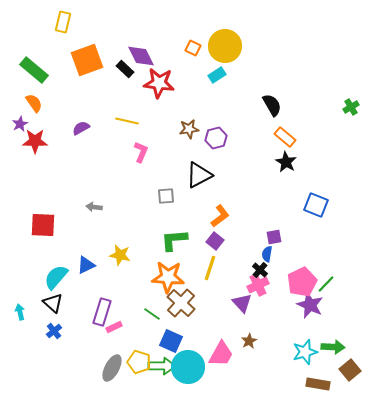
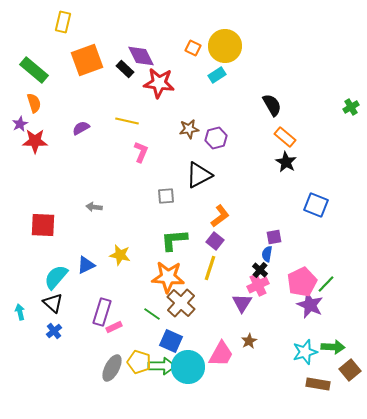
orange semicircle at (34, 103): rotated 18 degrees clockwise
purple triangle at (242, 303): rotated 15 degrees clockwise
